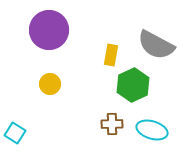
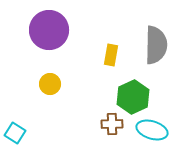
gray semicircle: rotated 117 degrees counterclockwise
green hexagon: moved 12 px down
